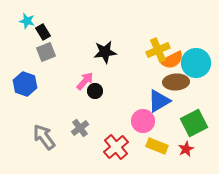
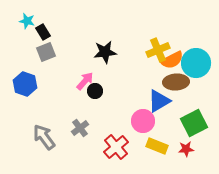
red star: rotated 21 degrees clockwise
